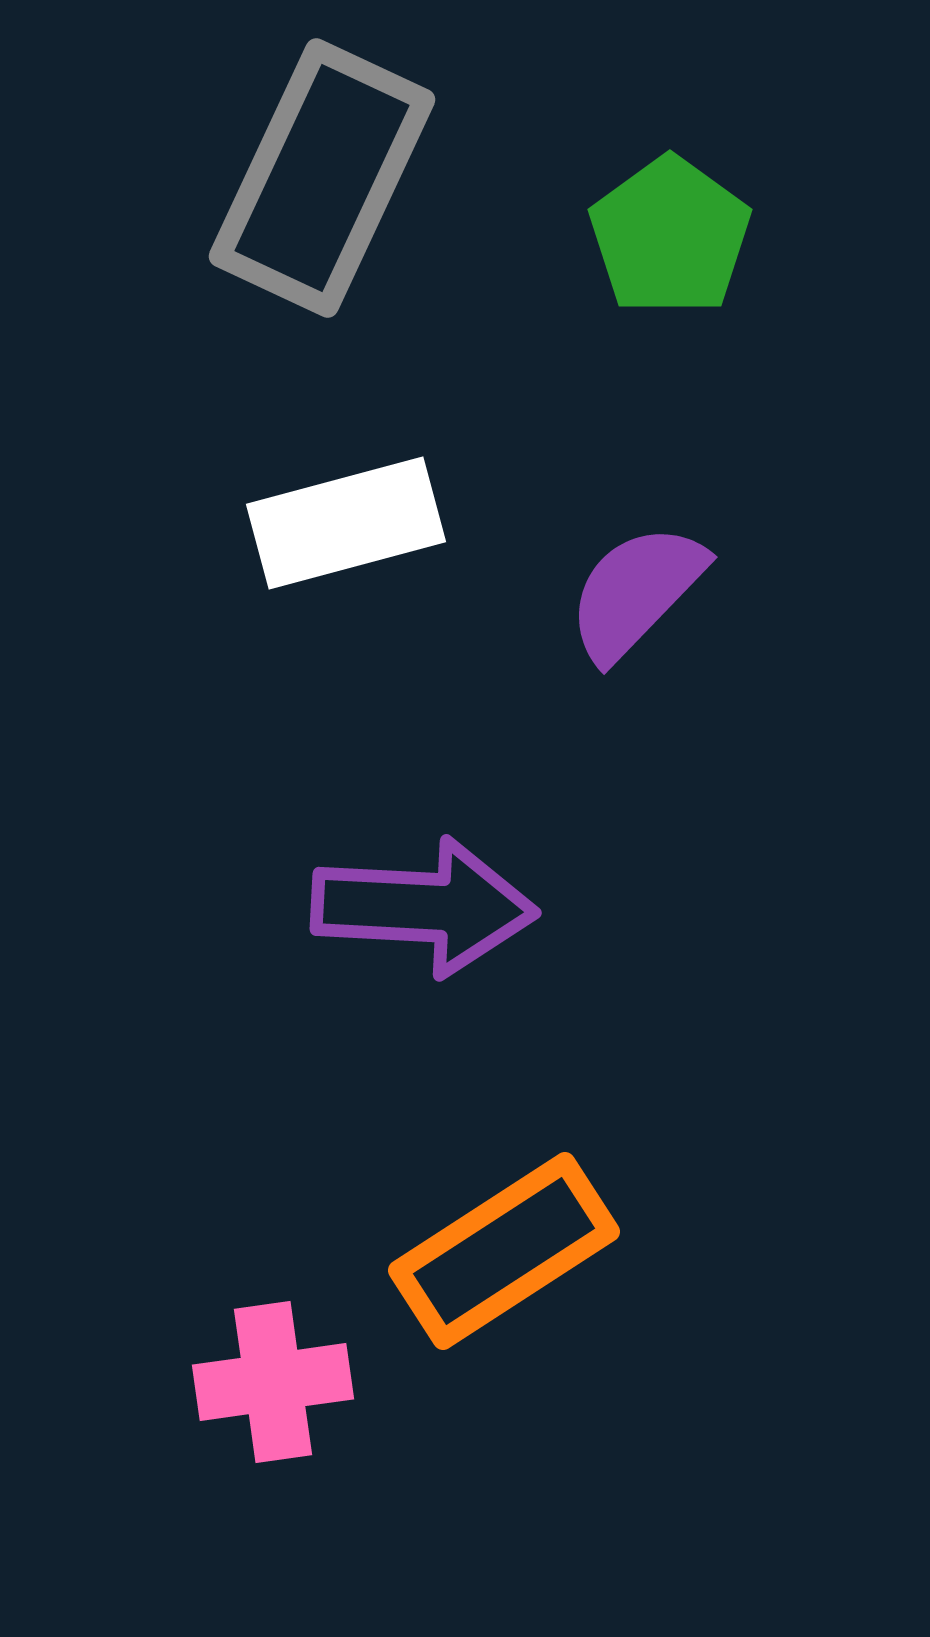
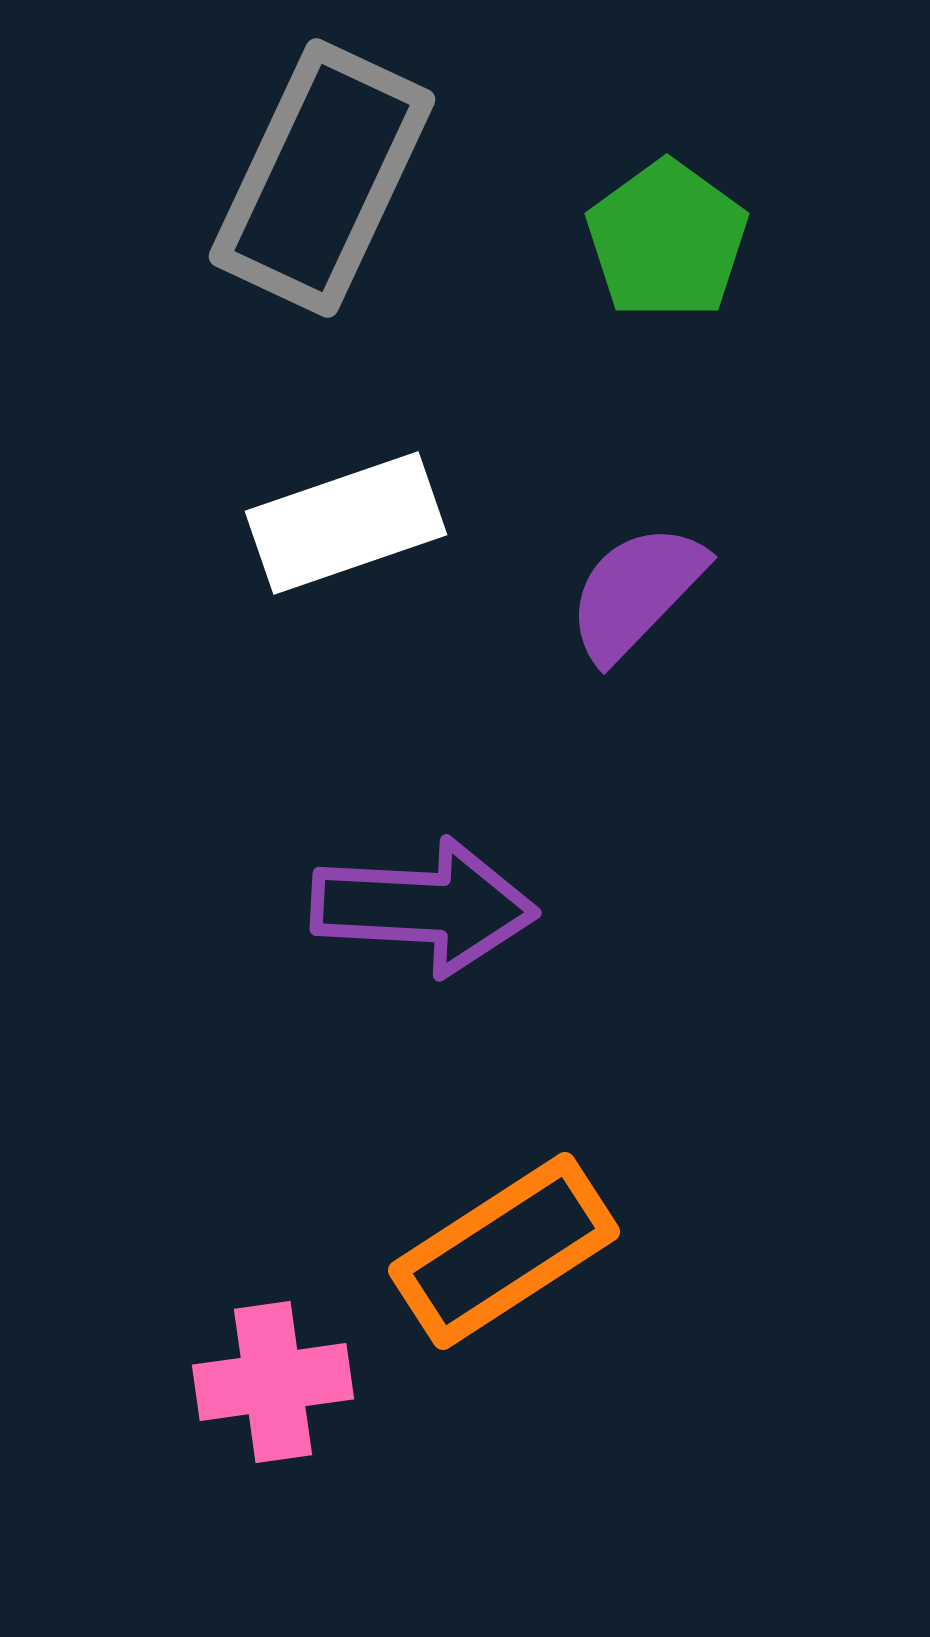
green pentagon: moved 3 px left, 4 px down
white rectangle: rotated 4 degrees counterclockwise
